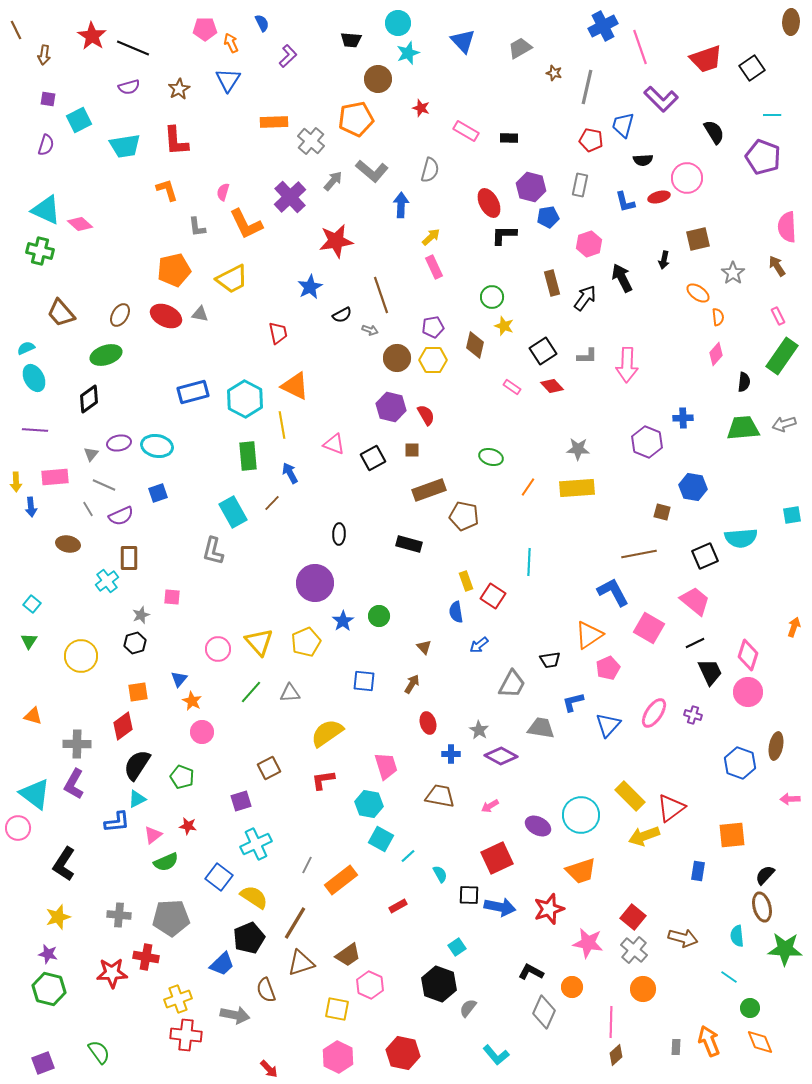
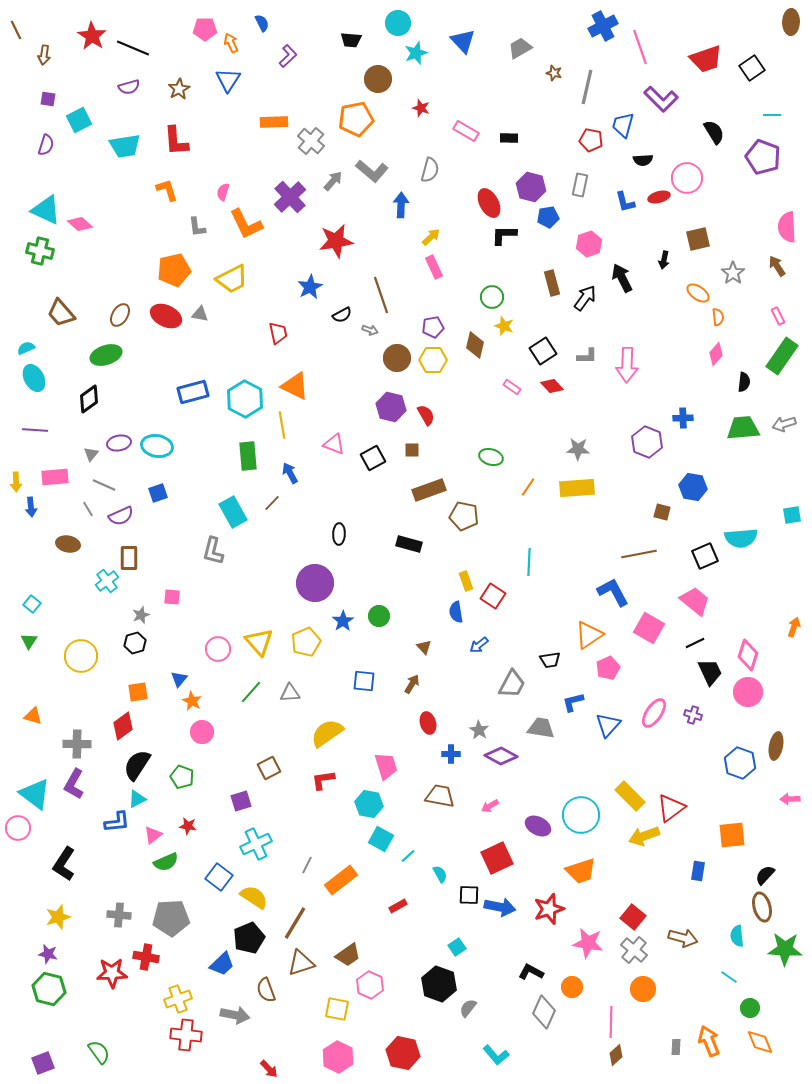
cyan star at (408, 53): moved 8 px right
